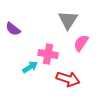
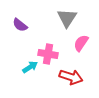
gray triangle: moved 1 px left, 2 px up
purple semicircle: moved 7 px right, 4 px up
red arrow: moved 3 px right, 2 px up
